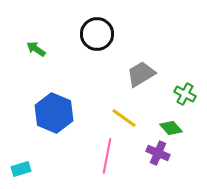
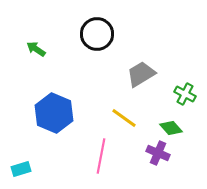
pink line: moved 6 px left
